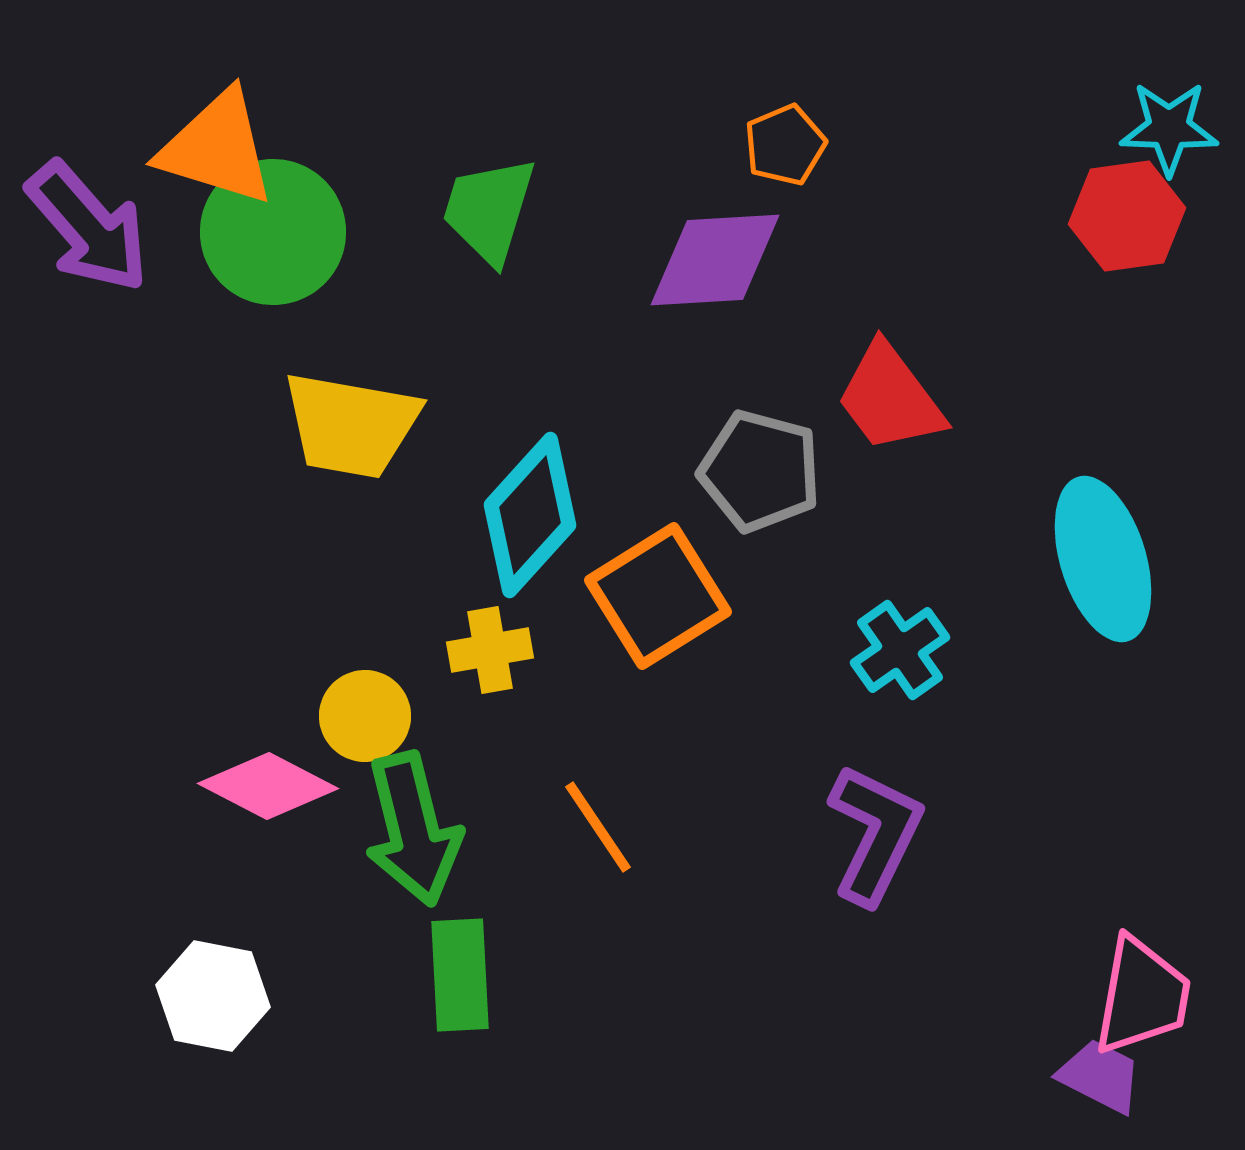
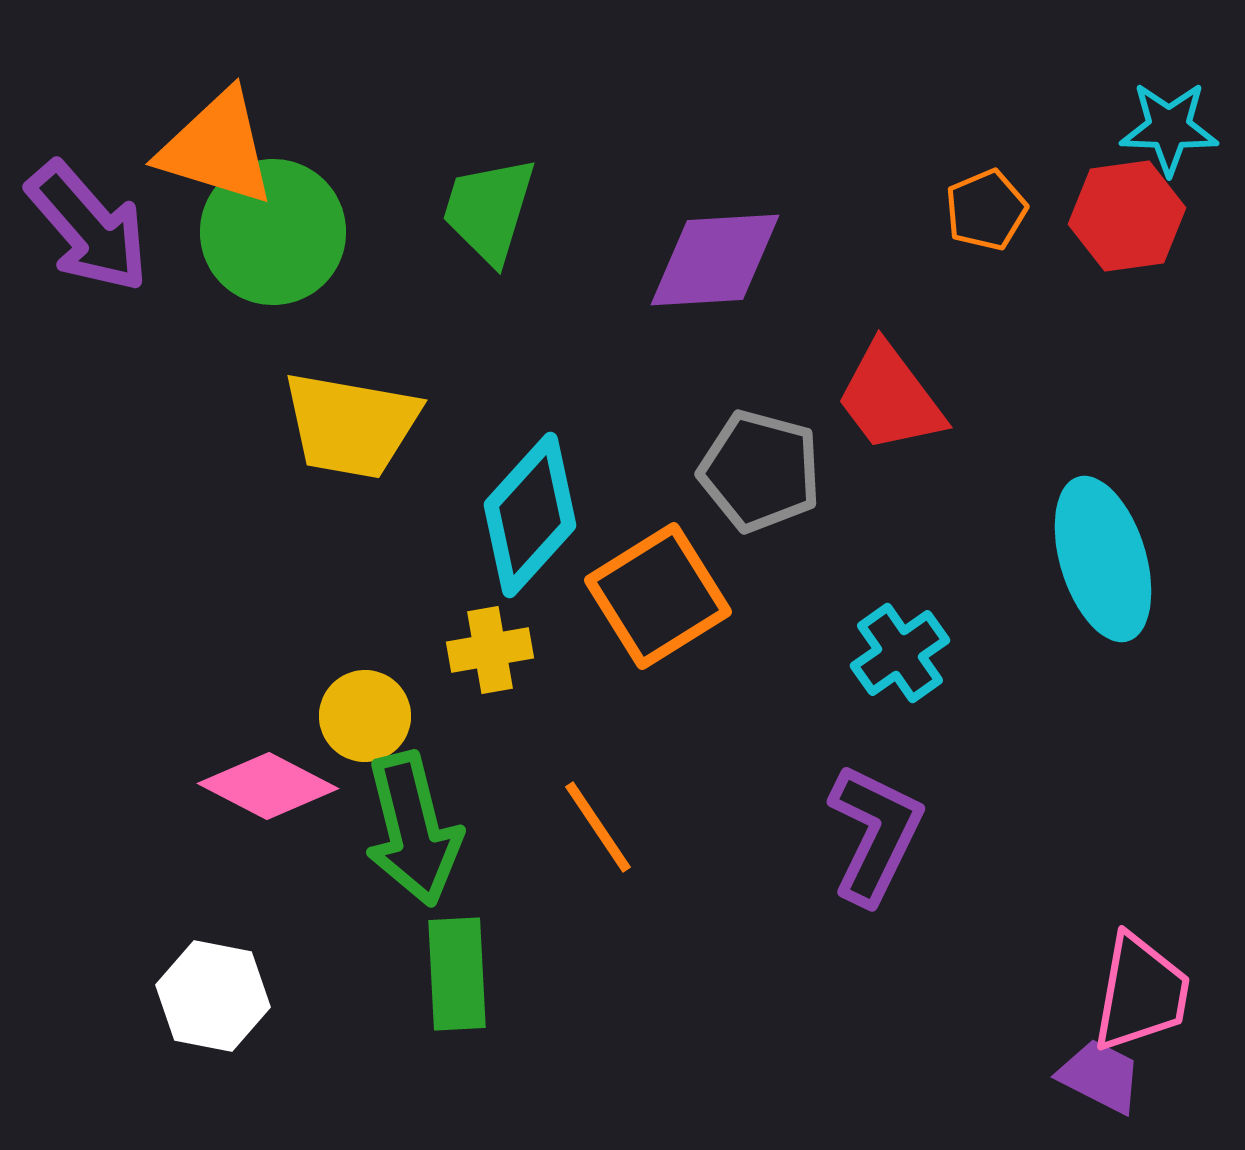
orange pentagon: moved 201 px right, 65 px down
cyan cross: moved 3 px down
green rectangle: moved 3 px left, 1 px up
pink trapezoid: moved 1 px left, 3 px up
